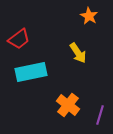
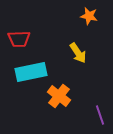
orange star: rotated 18 degrees counterclockwise
red trapezoid: rotated 35 degrees clockwise
orange cross: moved 9 px left, 9 px up
purple line: rotated 36 degrees counterclockwise
